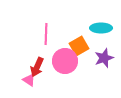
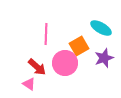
cyan ellipse: rotated 30 degrees clockwise
pink circle: moved 2 px down
red arrow: rotated 72 degrees counterclockwise
pink triangle: moved 4 px down
